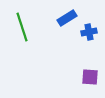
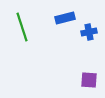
blue rectangle: moved 2 px left; rotated 18 degrees clockwise
purple square: moved 1 px left, 3 px down
